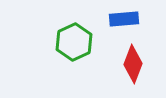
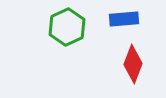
green hexagon: moved 7 px left, 15 px up
